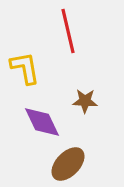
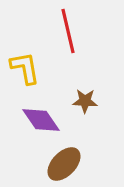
purple diamond: moved 1 px left, 2 px up; rotated 9 degrees counterclockwise
brown ellipse: moved 4 px left
